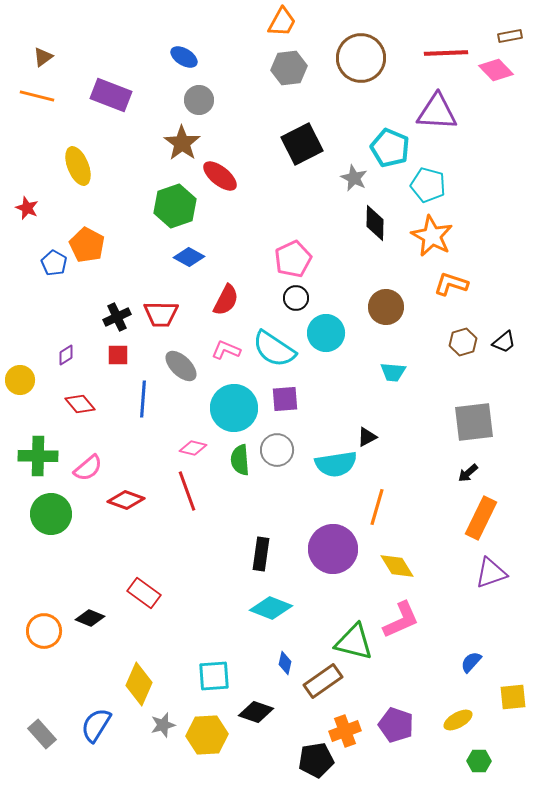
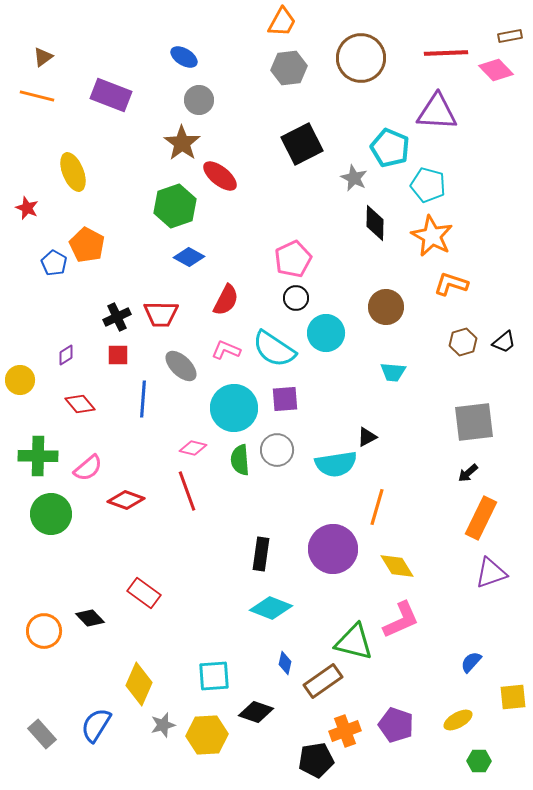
yellow ellipse at (78, 166): moved 5 px left, 6 px down
black diamond at (90, 618): rotated 24 degrees clockwise
